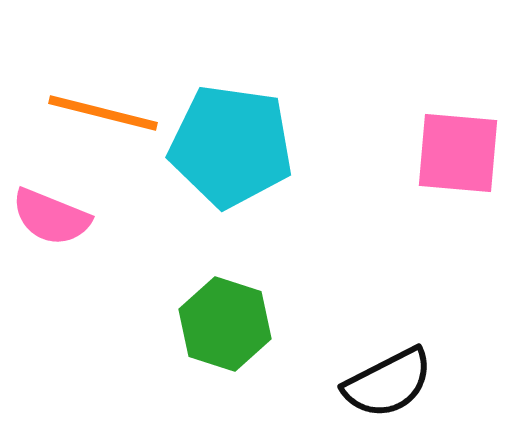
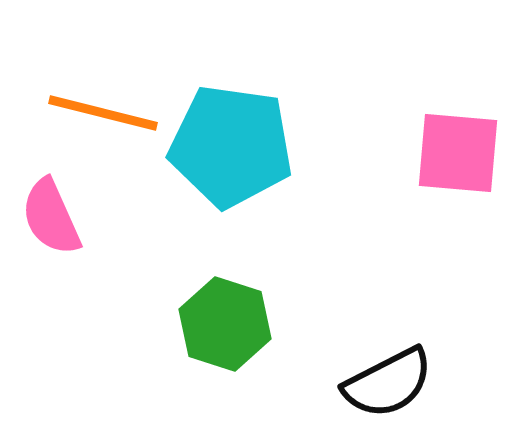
pink semicircle: rotated 44 degrees clockwise
